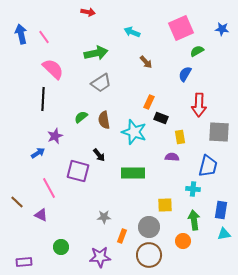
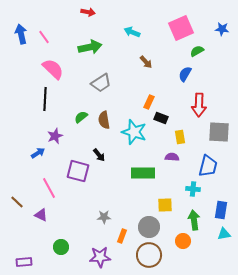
green arrow at (96, 53): moved 6 px left, 6 px up
black line at (43, 99): moved 2 px right
green rectangle at (133, 173): moved 10 px right
